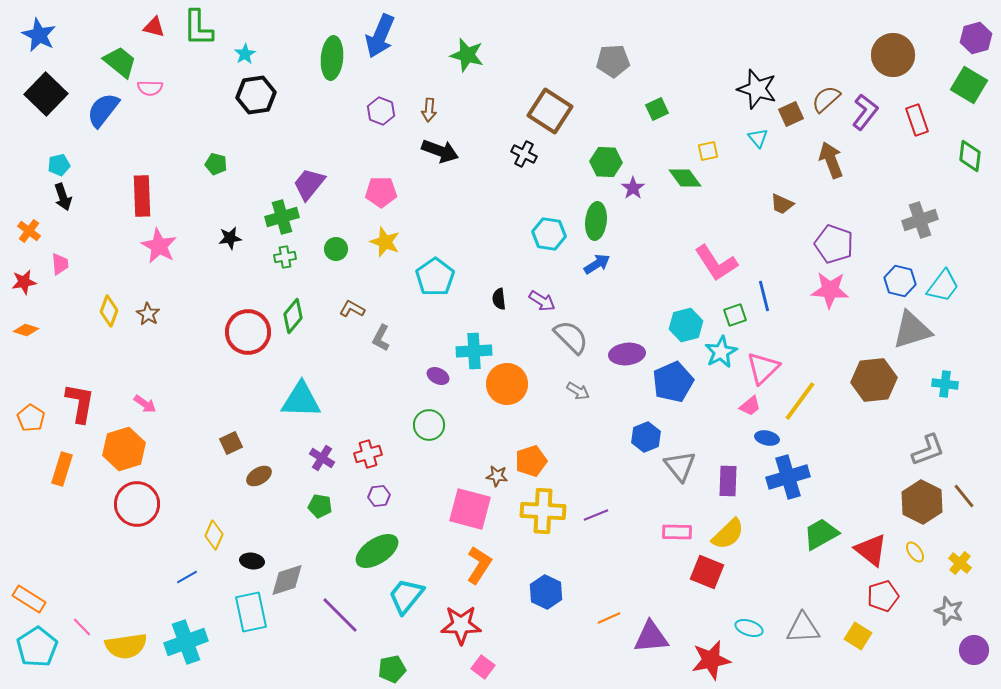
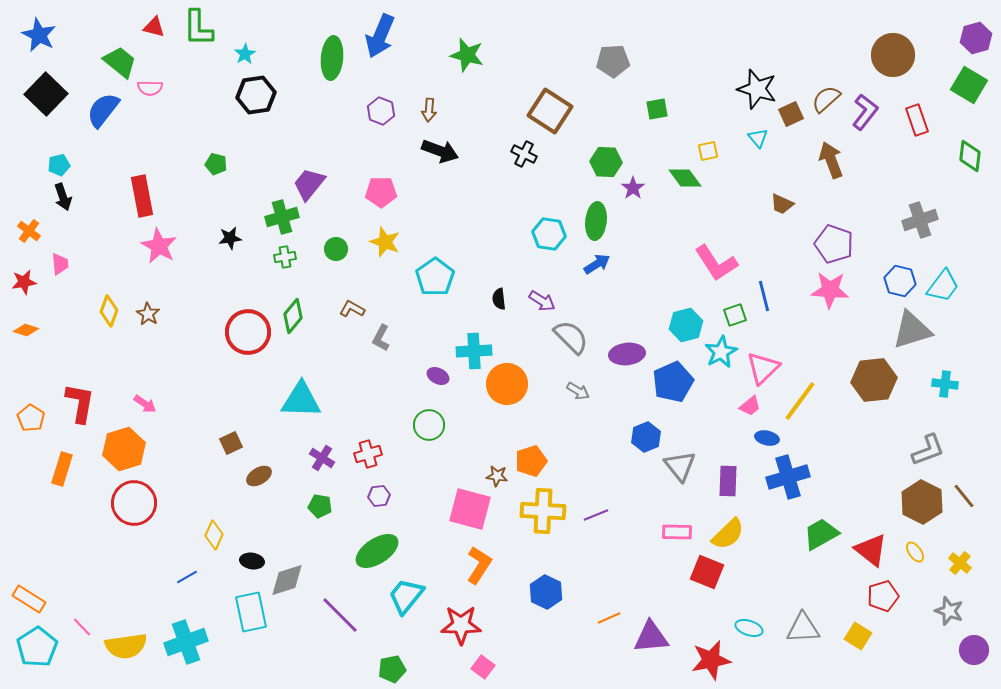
green square at (657, 109): rotated 15 degrees clockwise
red rectangle at (142, 196): rotated 9 degrees counterclockwise
red circle at (137, 504): moved 3 px left, 1 px up
